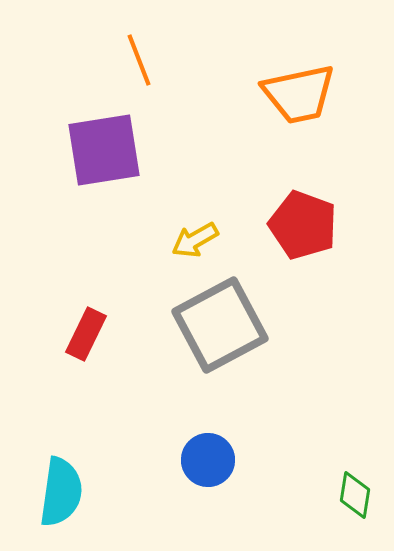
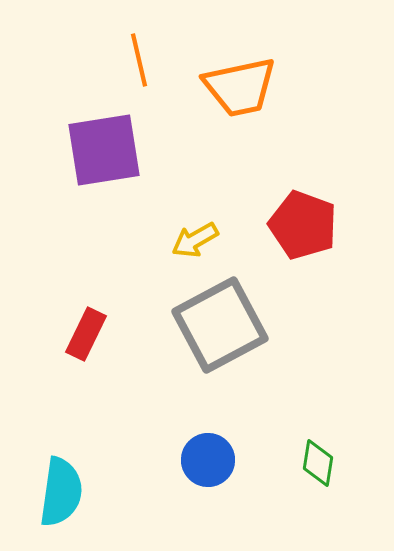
orange line: rotated 8 degrees clockwise
orange trapezoid: moved 59 px left, 7 px up
green diamond: moved 37 px left, 32 px up
